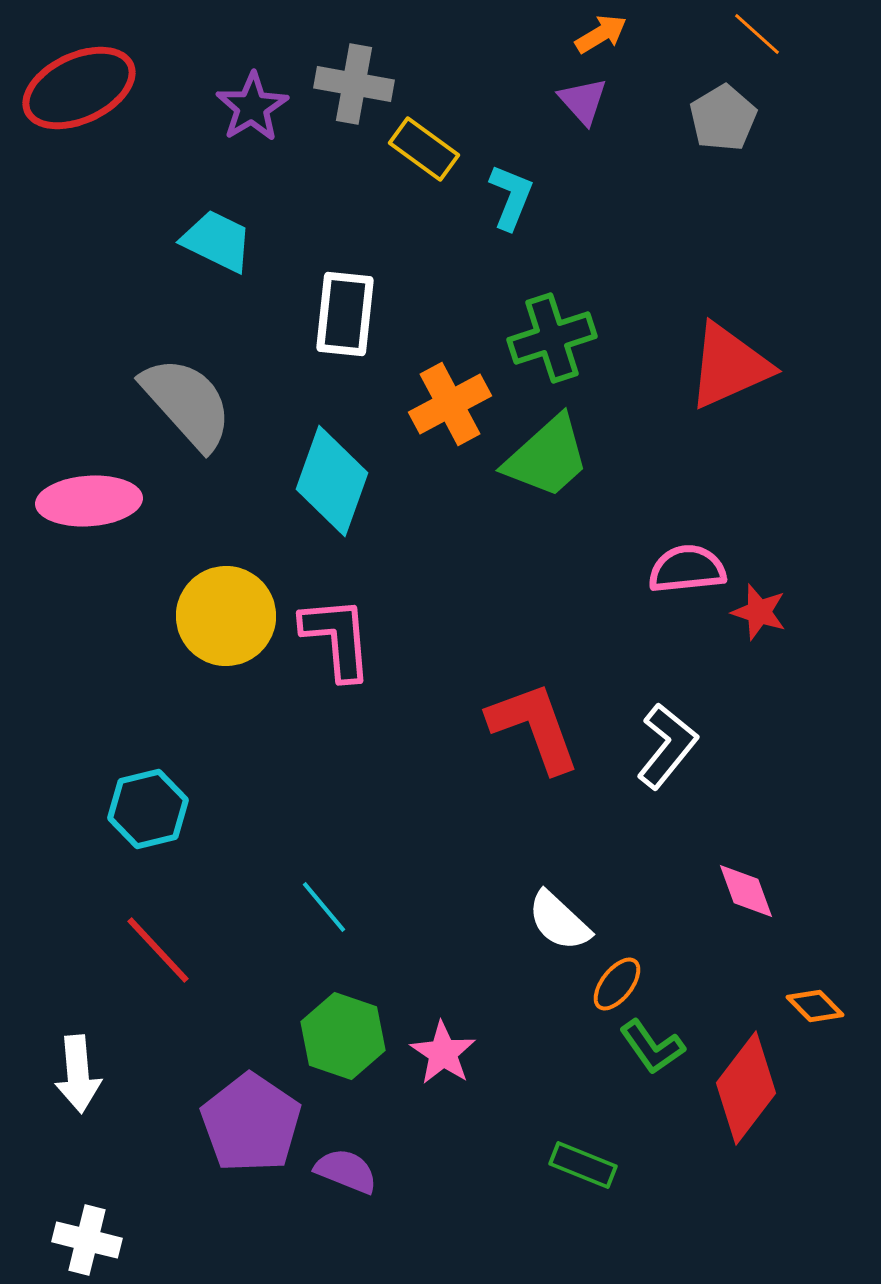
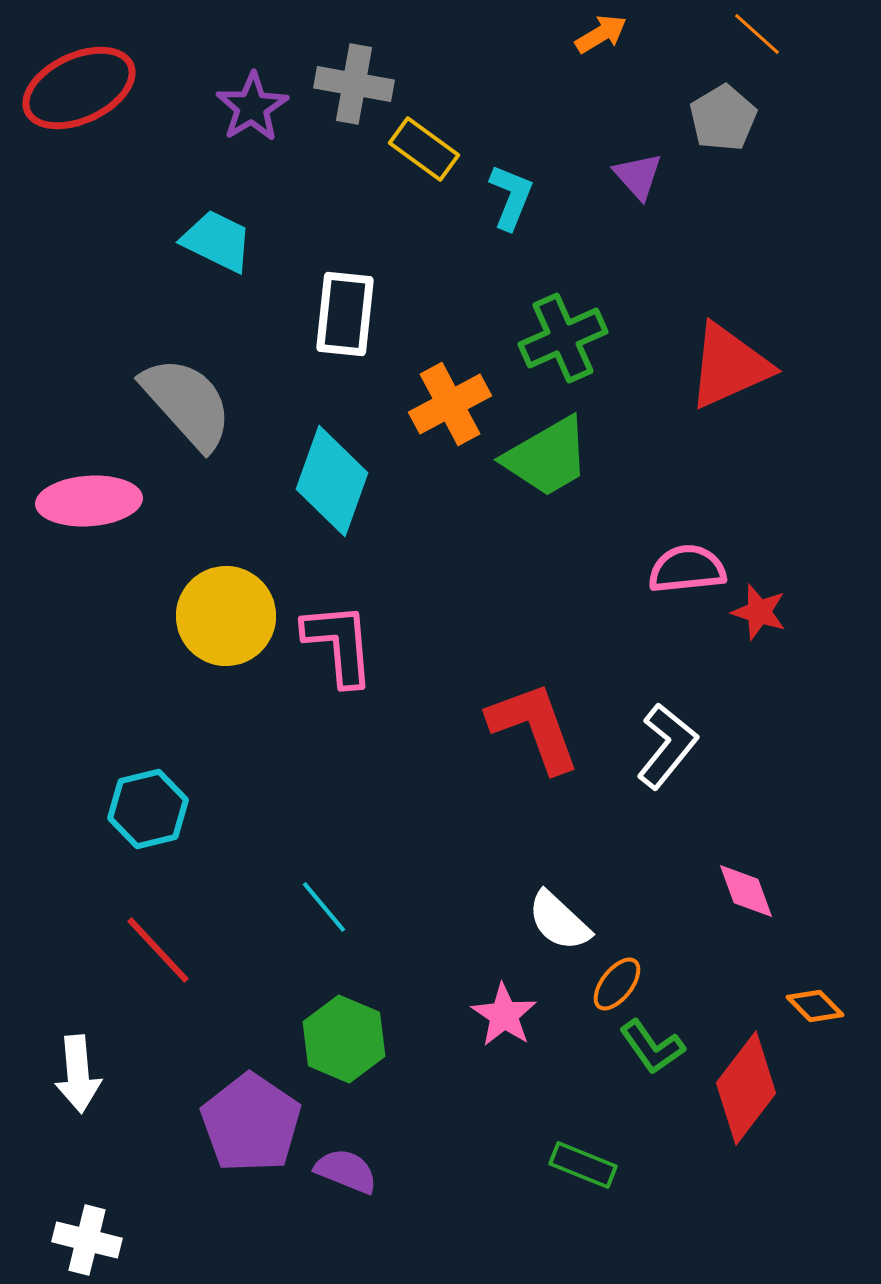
purple triangle: moved 55 px right, 75 px down
green cross: moved 11 px right; rotated 6 degrees counterclockwise
green trapezoid: rotated 12 degrees clockwise
pink L-shape: moved 2 px right, 6 px down
green hexagon: moved 1 px right, 3 px down; rotated 4 degrees clockwise
pink star: moved 61 px right, 38 px up
